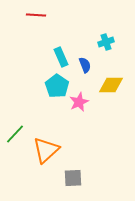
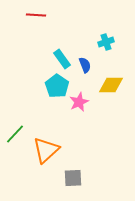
cyan rectangle: moved 1 px right, 2 px down; rotated 12 degrees counterclockwise
